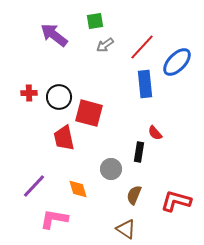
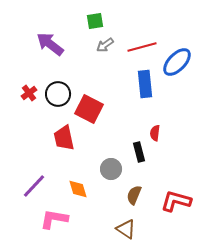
purple arrow: moved 4 px left, 9 px down
red line: rotated 32 degrees clockwise
red cross: rotated 35 degrees counterclockwise
black circle: moved 1 px left, 3 px up
red square: moved 4 px up; rotated 12 degrees clockwise
red semicircle: rotated 49 degrees clockwise
black rectangle: rotated 24 degrees counterclockwise
